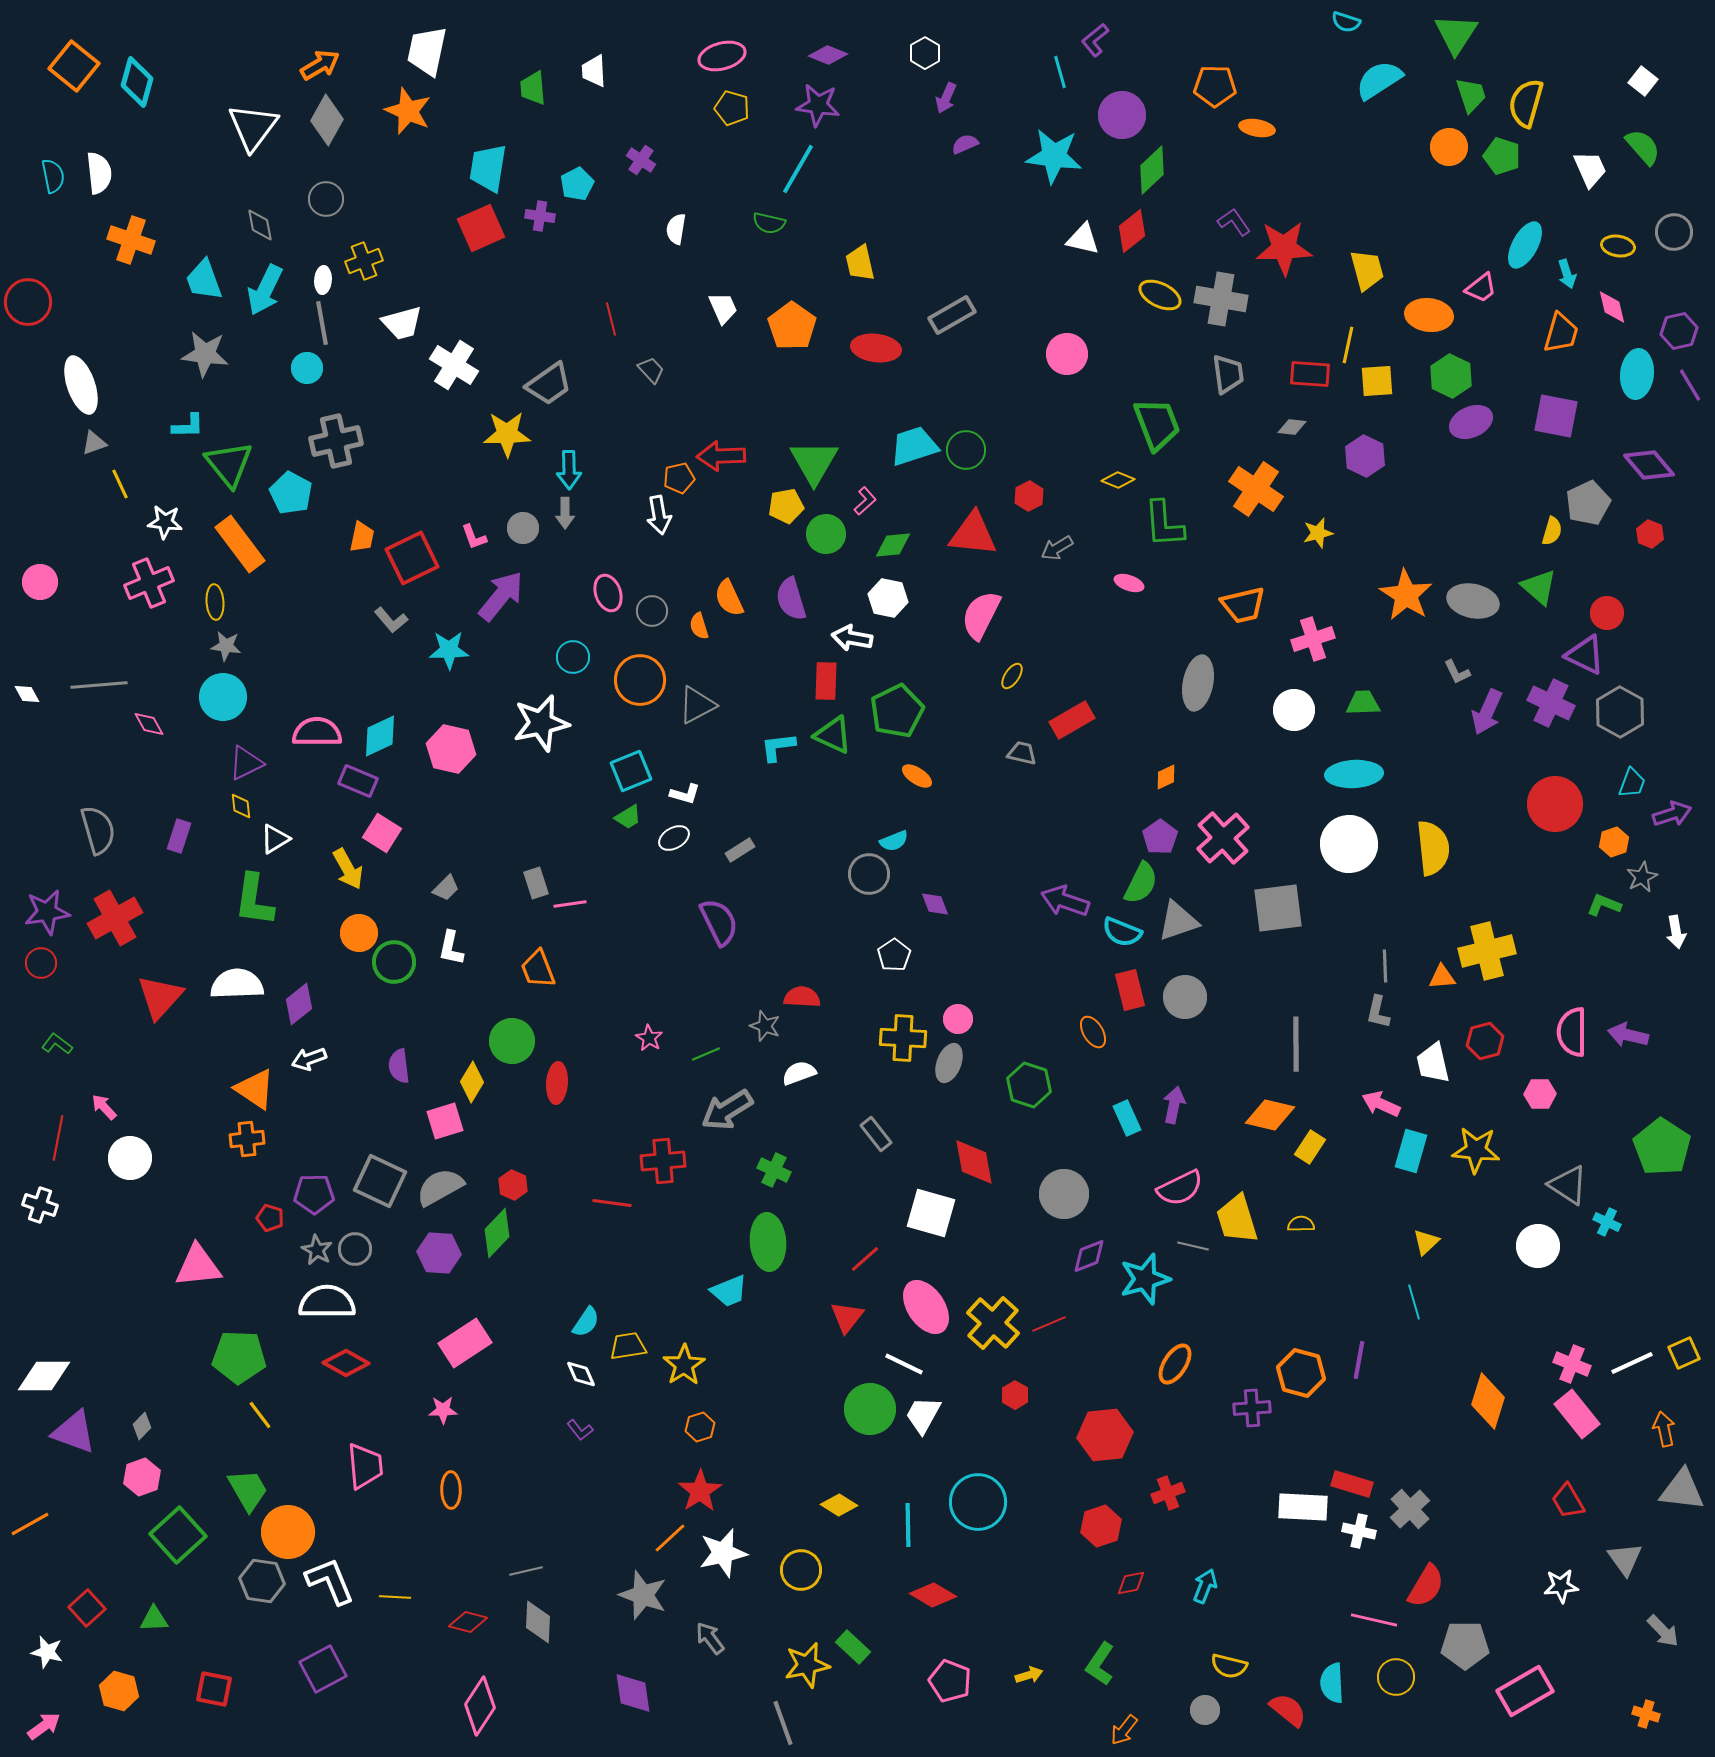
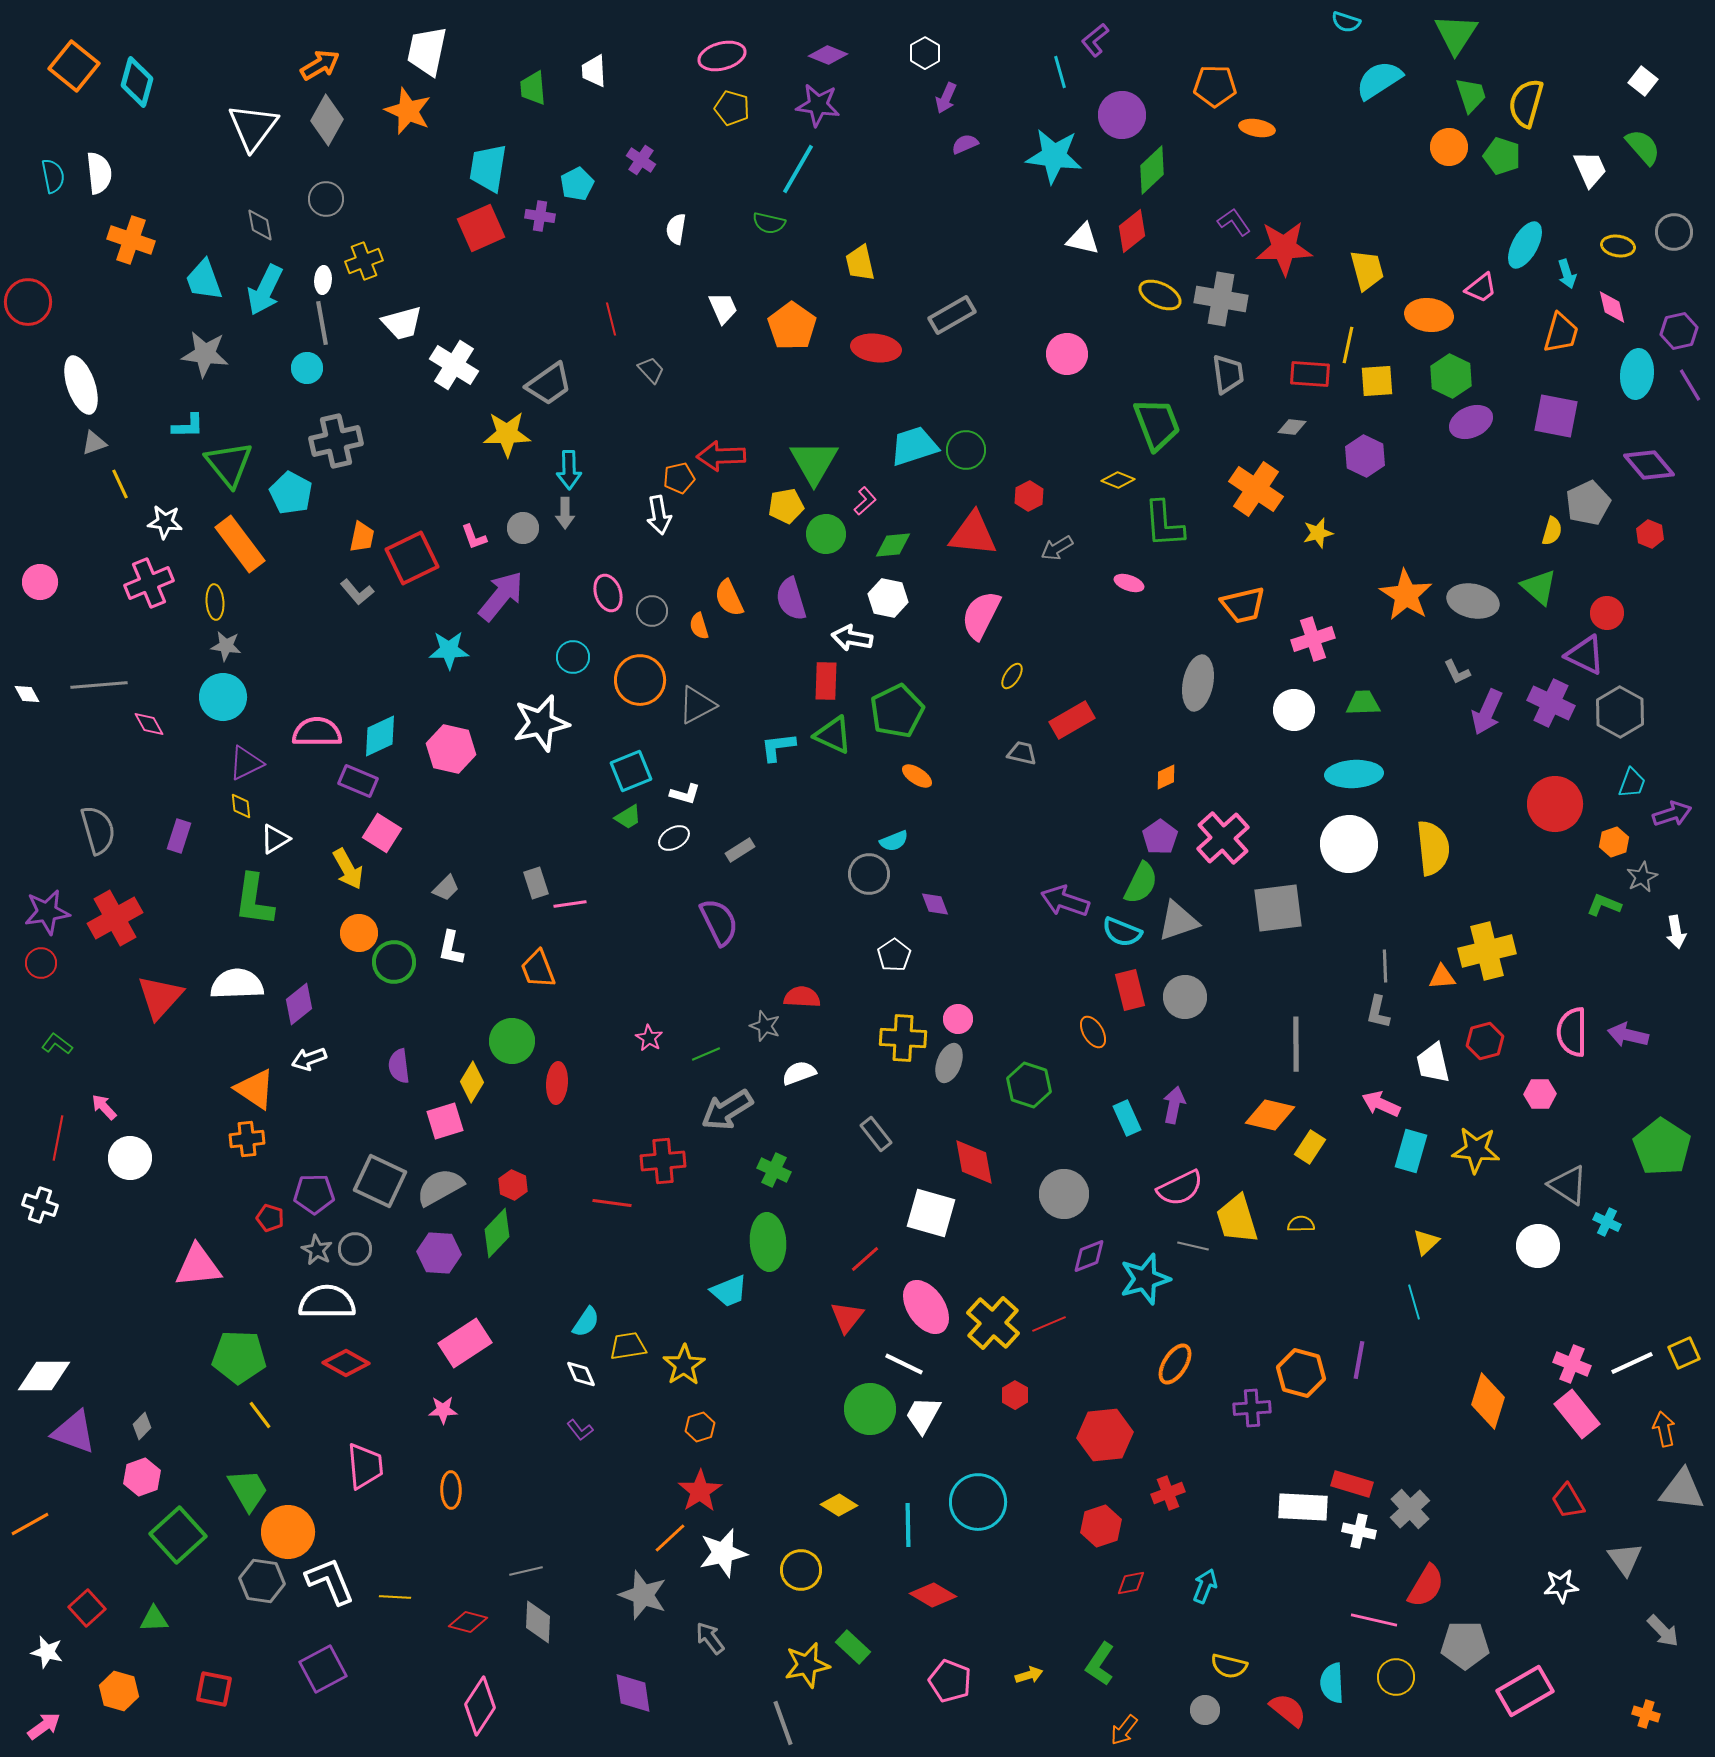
gray L-shape at (391, 620): moved 34 px left, 28 px up
